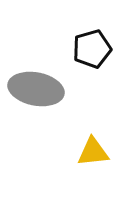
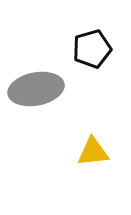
gray ellipse: rotated 22 degrees counterclockwise
